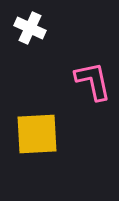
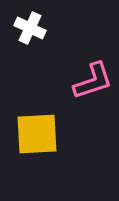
pink L-shape: rotated 84 degrees clockwise
